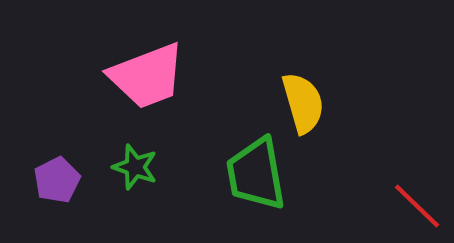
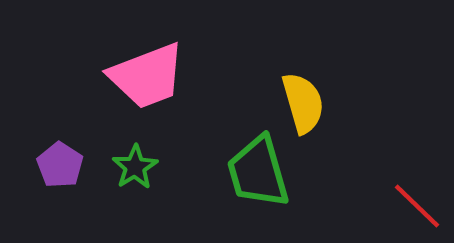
green star: rotated 21 degrees clockwise
green trapezoid: moved 2 px right, 2 px up; rotated 6 degrees counterclockwise
purple pentagon: moved 3 px right, 15 px up; rotated 12 degrees counterclockwise
